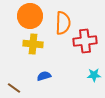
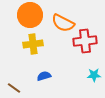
orange circle: moved 1 px up
orange semicircle: rotated 115 degrees clockwise
yellow cross: rotated 12 degrees counterclockwise
